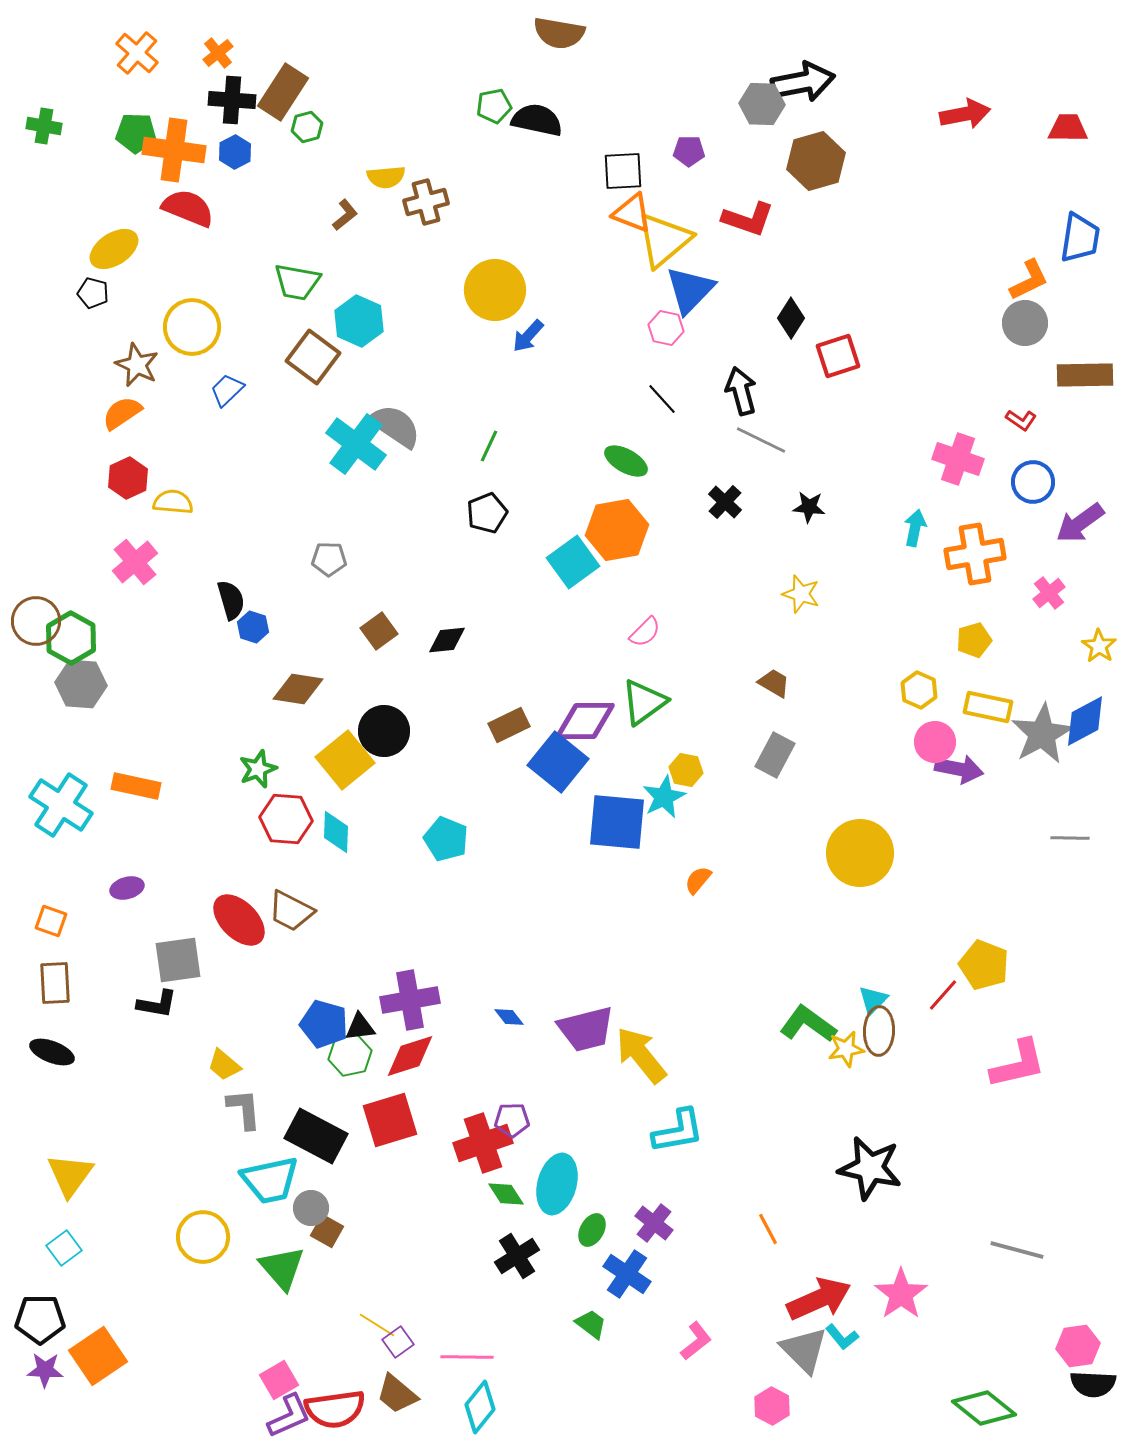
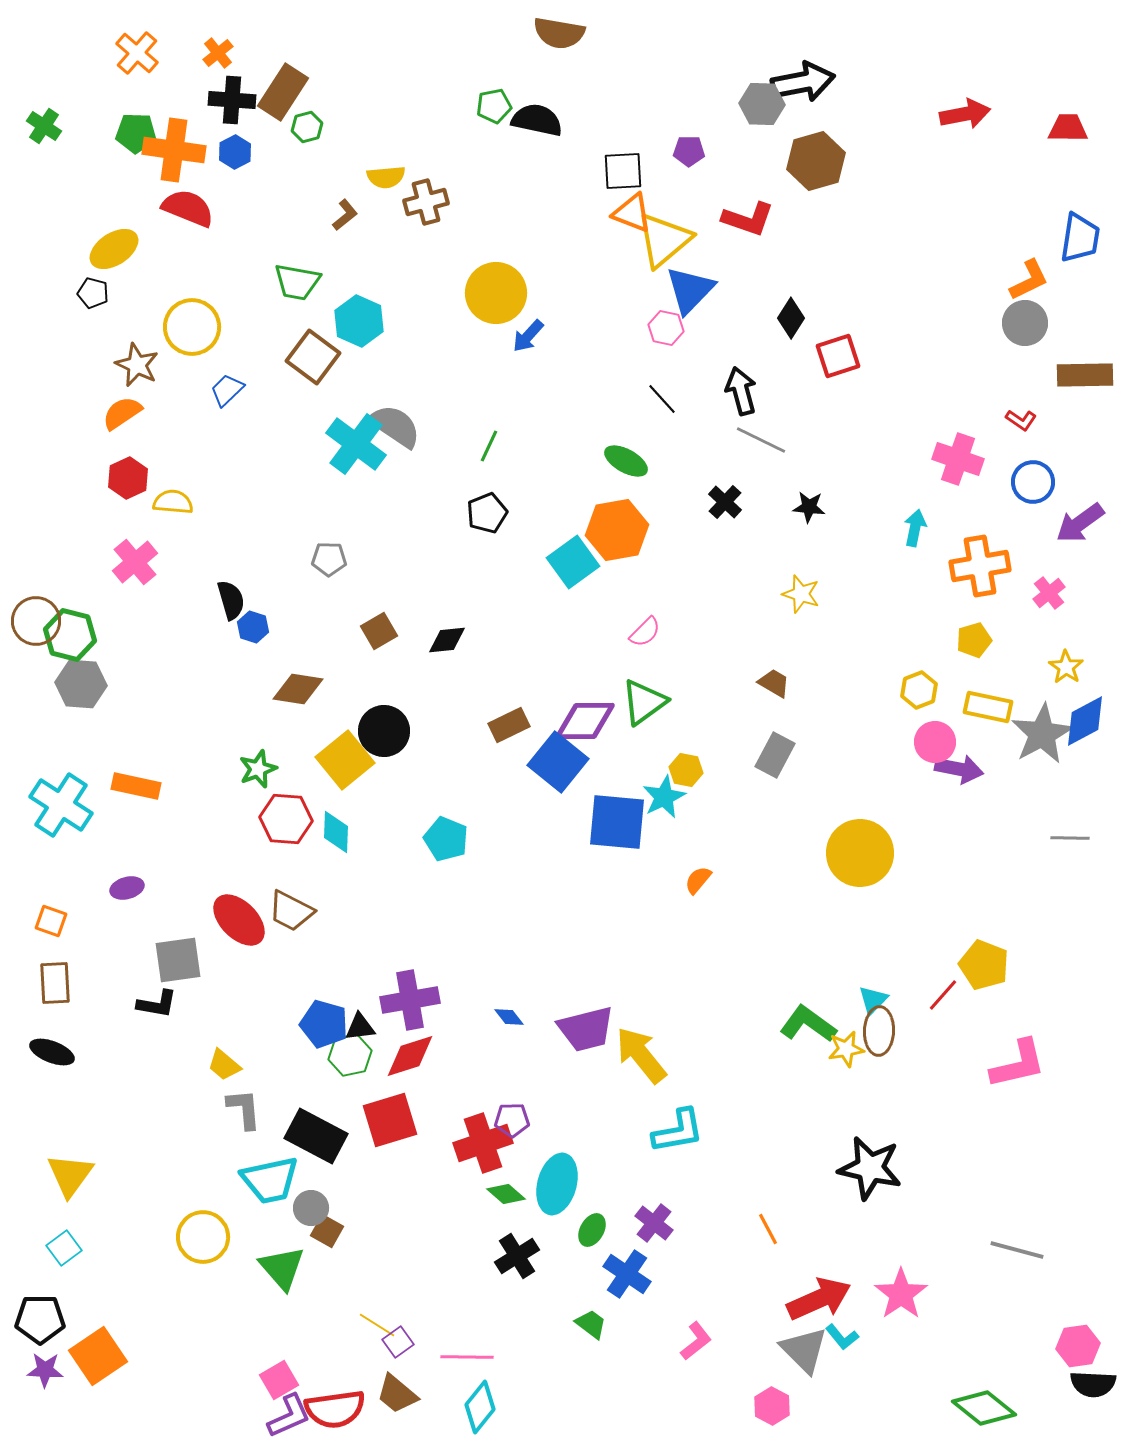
green cross at (44, 126): rotated 24 degrees clockwise
yellow circle at (495, 290): moved 1 px right, 3 px down
orange cross at (975, 554): moved 5 px right, 12 px down
brown square at (379, 631): rotated 6 degrees clockwise
green hexagon at (71, 638): moved 1 px left, 3 px up; rotated 15 degrees counterclockwise
yellow star at (1099, 646): moved 33 px left, 21 px down
yellow hexagon at (919, 690): rotated 15 degrees clockwise
green diamond at (506, 1194): rotated 15 degrees counterclockwise
